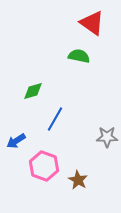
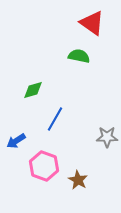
green diamond: moved 1 px up
